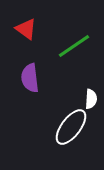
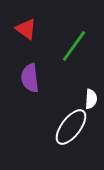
green line: rotated 20 degrees counterclockwise
